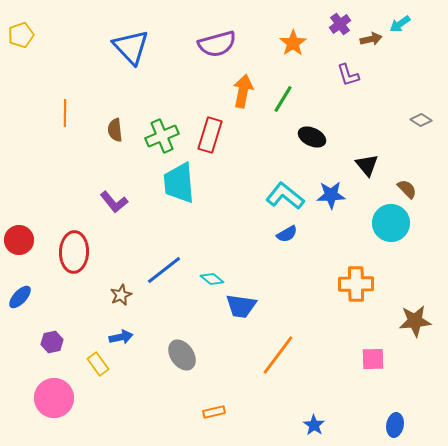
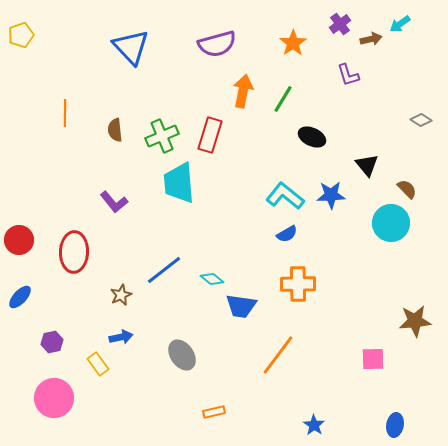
orange cross at (356, 284): moved 58 px left
